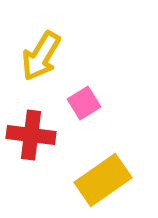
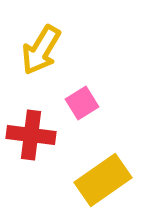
yellow arrow: moved 6 px up
pink square: moved 2 px left
